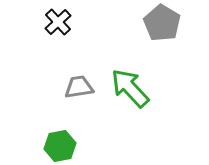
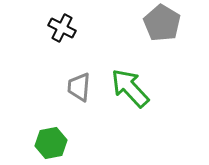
black cross: moved 4 px right, 6 px down; rotated 20 degrees counterclockwise
gray trapezoid: rotated 76 degrees counterclockwise
green hexagon: moved 9 px left, 3 px up
